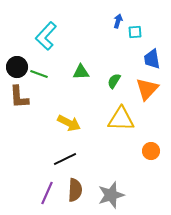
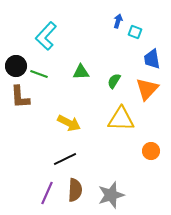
cyan square: rotated 24 degrees clockwise
black circle: moved 1 px left, 1 px up
brown L-shape: moved 1 px right
